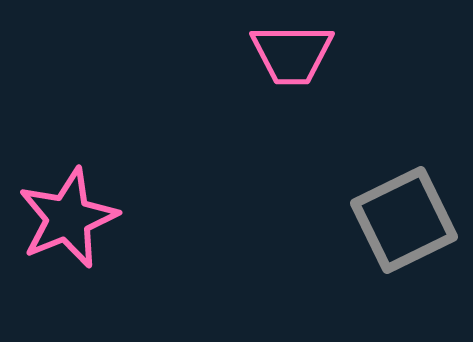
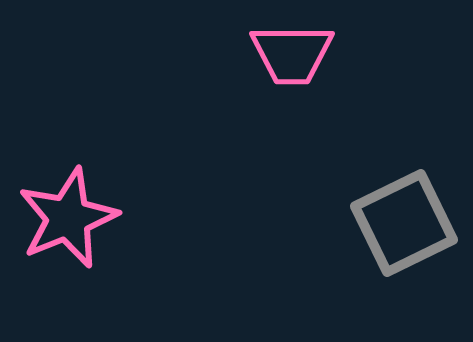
gray square: moved 3 px down
